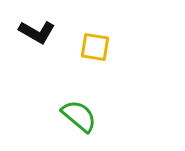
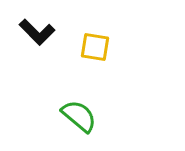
black L-shape: rotated 15 degrees clockwise
